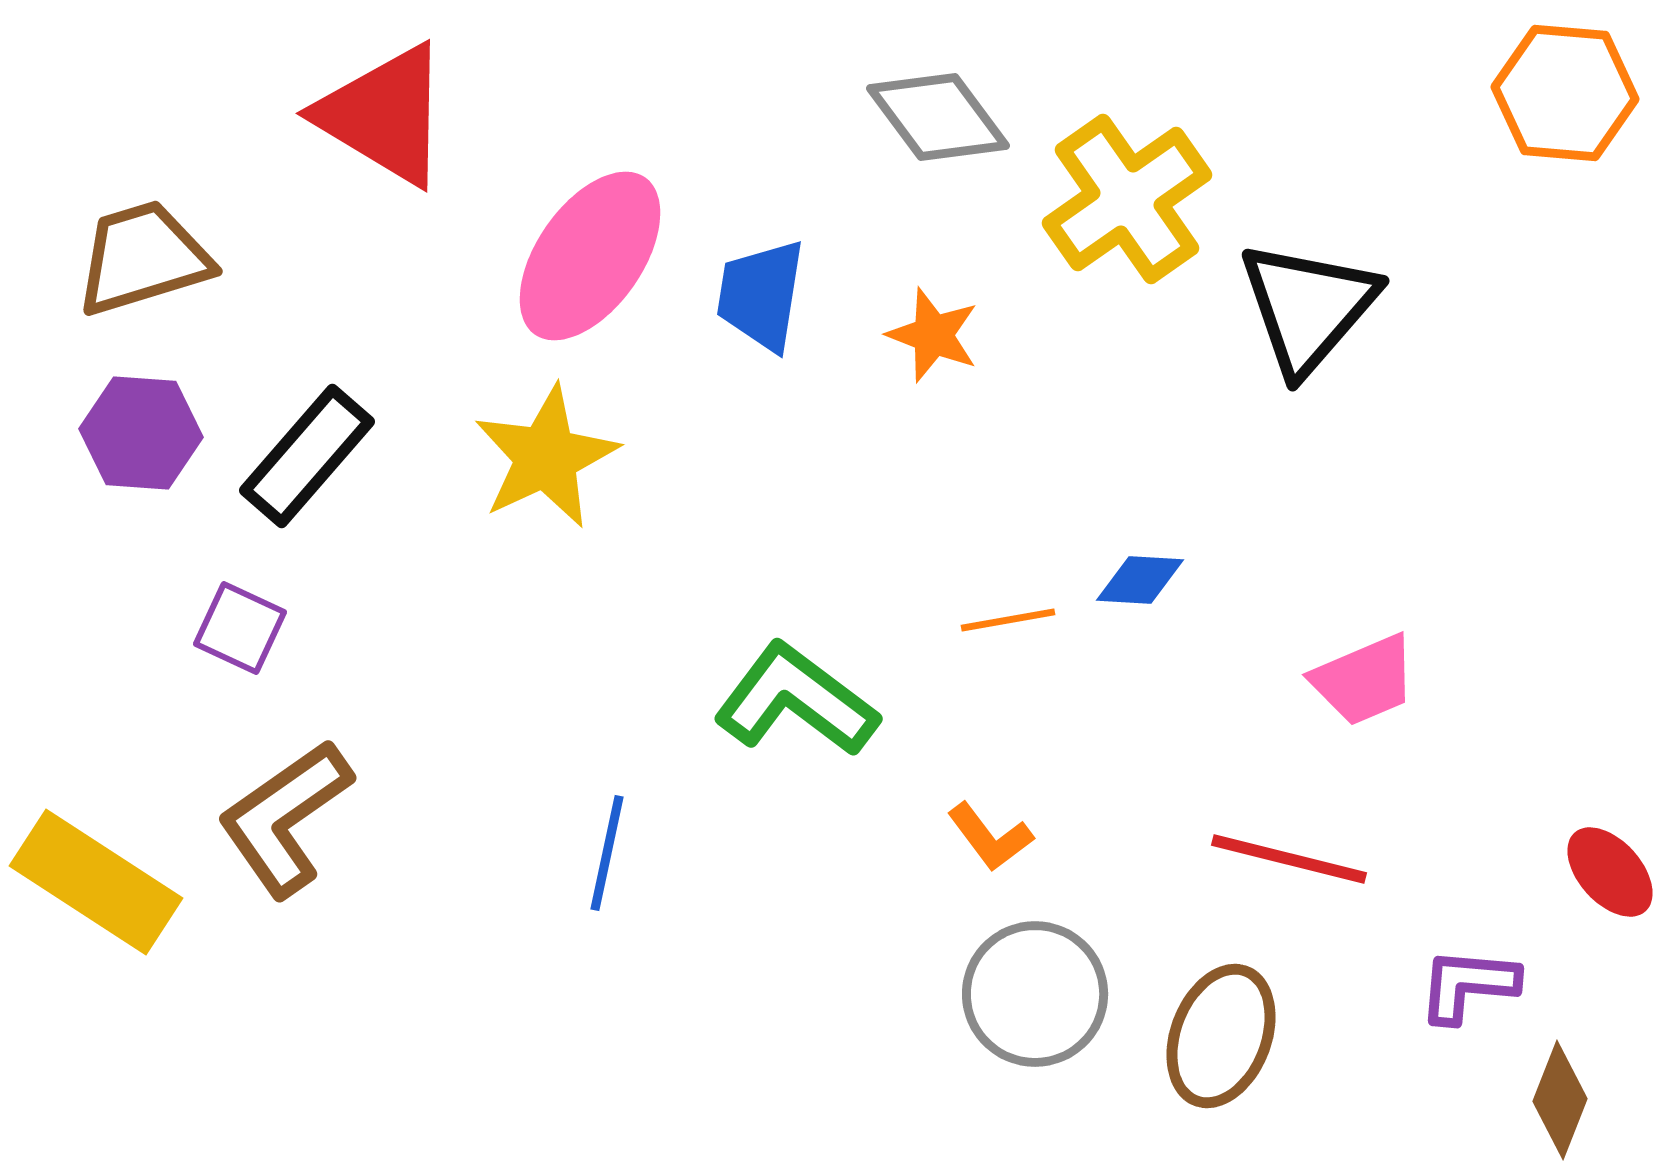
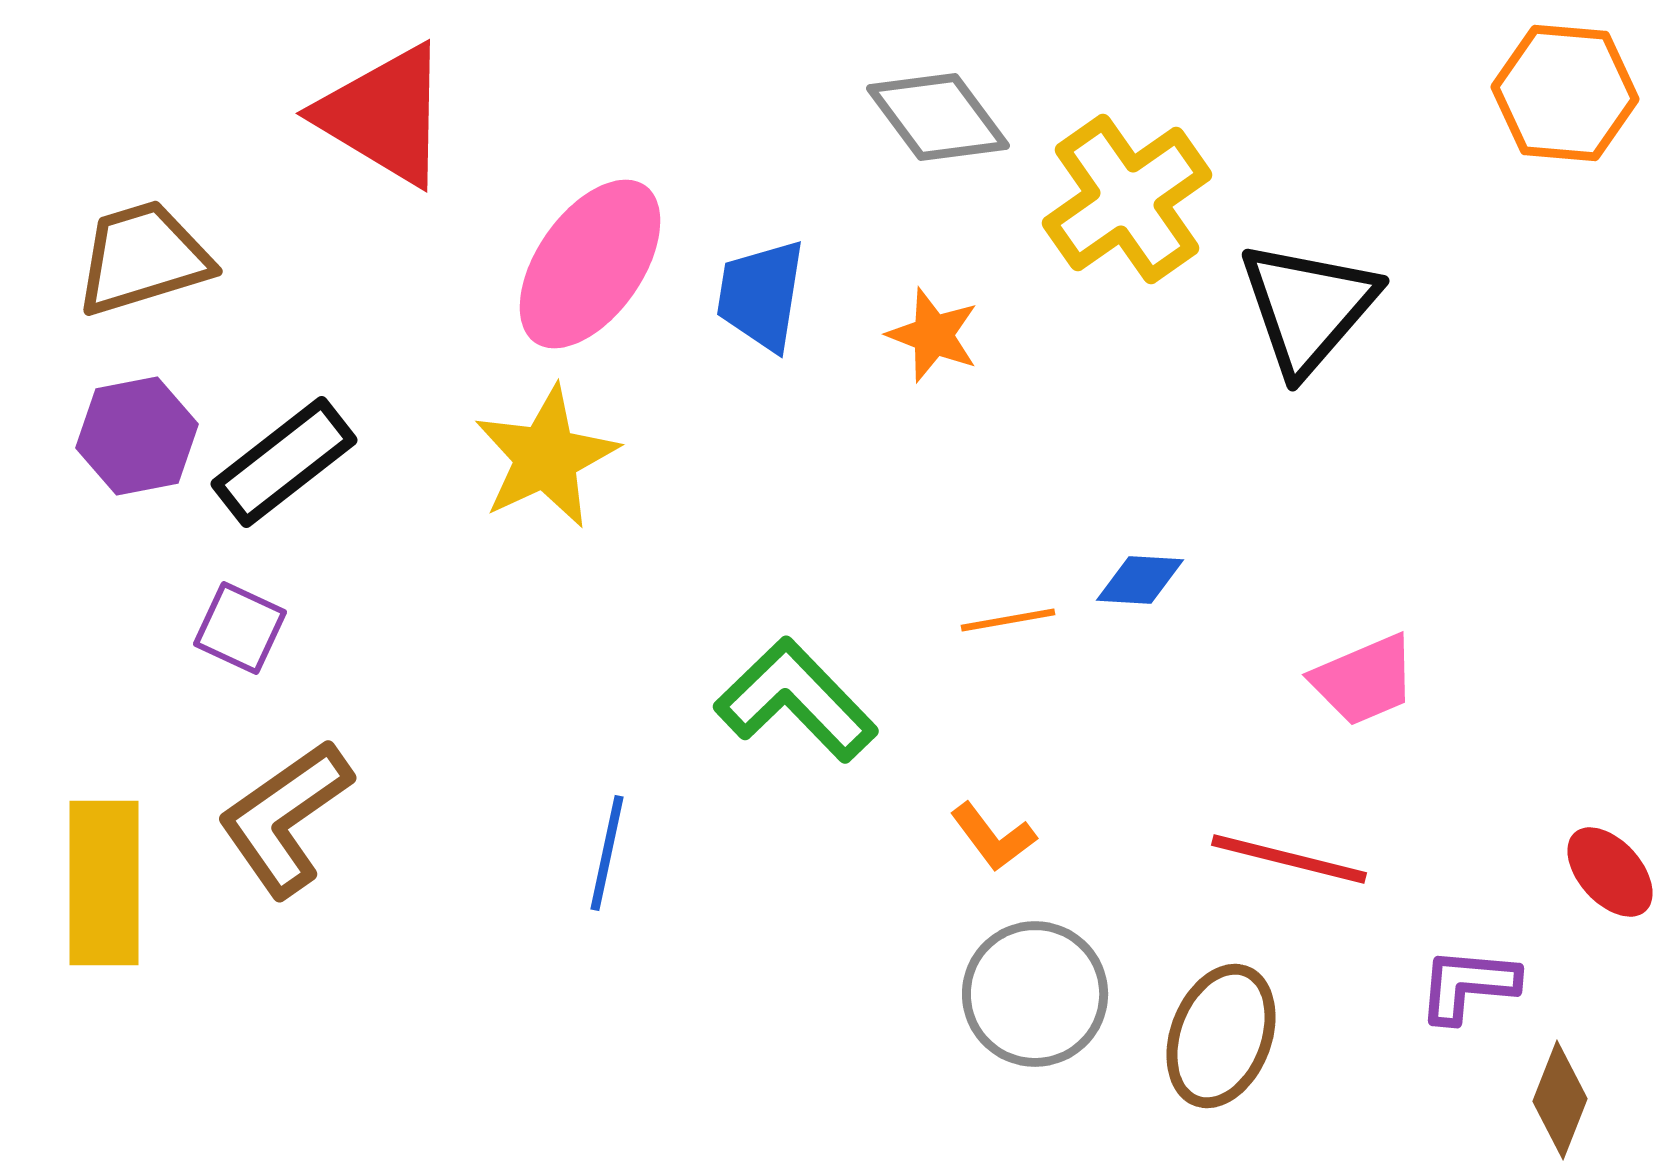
pink ellipse: moved 8 px down
purple hexagon: moved 4 px left, 3 px down; rotated 15 degrees counterclockwise
black rectangle: moved 23 px left, 6 px down; rotated 11 degrees clockwise
green L-shape: rotated 9 degrees clockwise
orange L-shape: moved 3 px right
yellow rectangle: moved 8 px right, 1 px down; rotated 57 degrees clockwise
